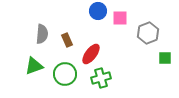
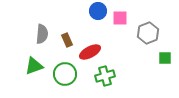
red ellipse: moved 1 px left, 2 px up; rotated 25 degrees clockwise
green cross: moved 4 px right, 2 px up
